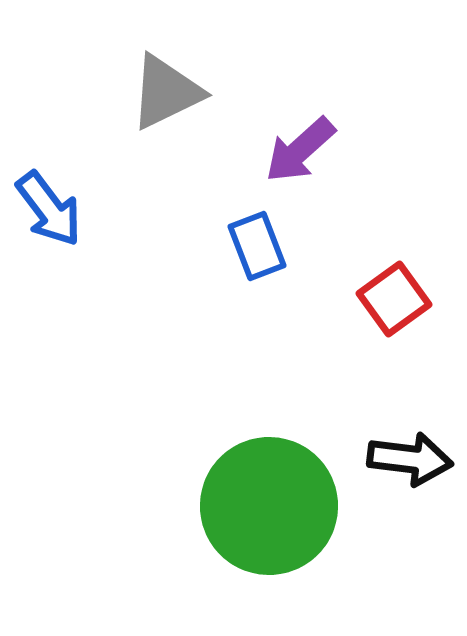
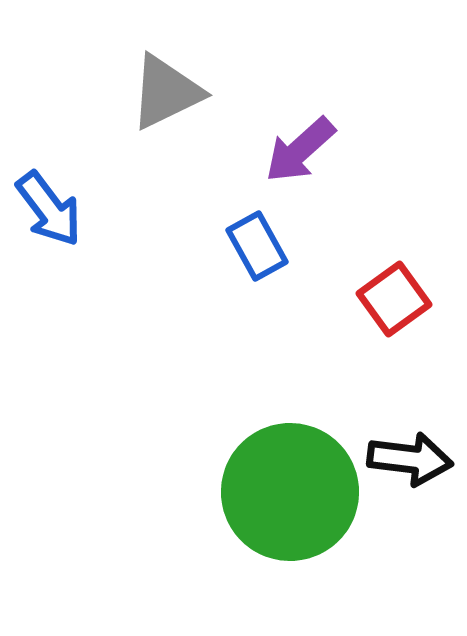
blue rectangle: rotated 8 degrees counterclockwise
green circle: moved 21 px right, 14 px up
